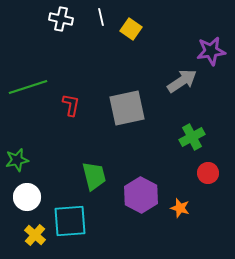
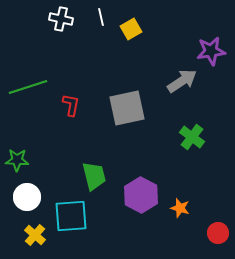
yellow square: rotated 25 degrees clockwise
green cross: rotated 25 degrees counterclockwise
green star: rotated 15 degrees clockwise
red circle: moved 10 px right, 60 px down
cyan square: moved 1 px right, 5 px up
